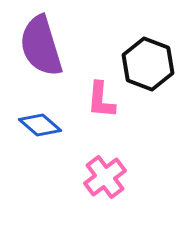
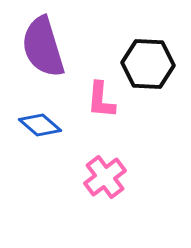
purple semicircle: moved 2 px right, 1 px down
black hexagon: rotated 18 degrees counterclockwise
